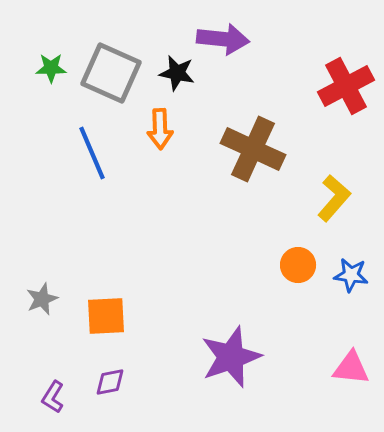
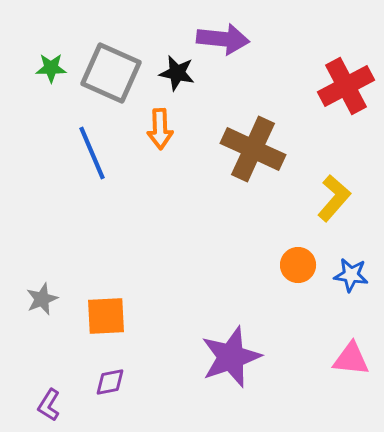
pink triangle: moved 9 px up
purple L-shape: moved 4 px left, 8 px down
